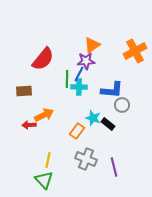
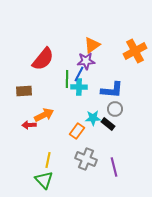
gray circle: moved 7 px left, 4 px down
cyan star: rotated 21 degrees counterclockwise
